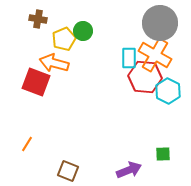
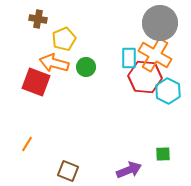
green circle: moved 3 px right, 36 px down
